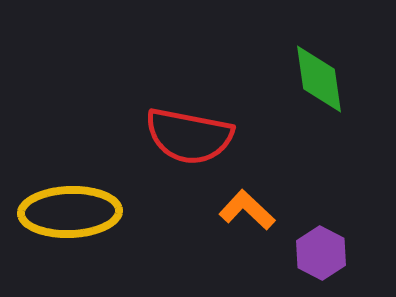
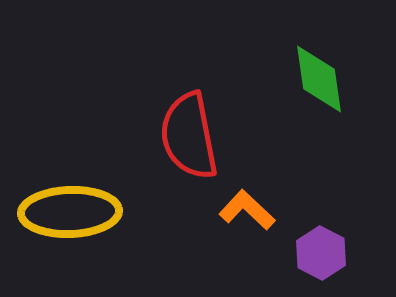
red semicircle: rotated 68 degrees clockwise
